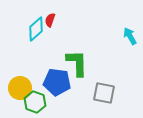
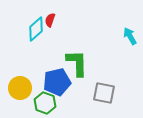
blue pentagon: rotated 20 degrees counterclockwise
green hexagon: moved 10 px right, 1 px down
